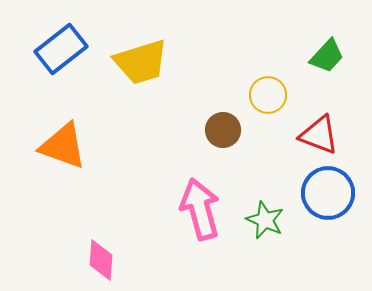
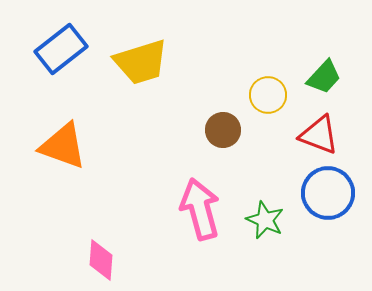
green trapezoid: moved 3 px left, 21 px down
